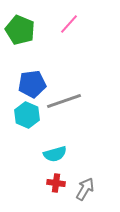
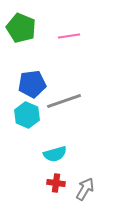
pink line: moved 12 px down; rotated 40 degrees clockwise
green pentagon: moved 1 px right, 2 px up
